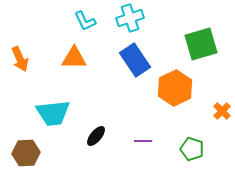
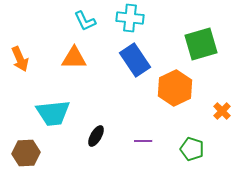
cyan cross: rotated 24 degrees clockwise
black ellipse: rotated 10 degrees counterclockwise
